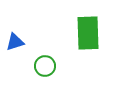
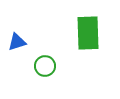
blue triangle: moved 2 px right
